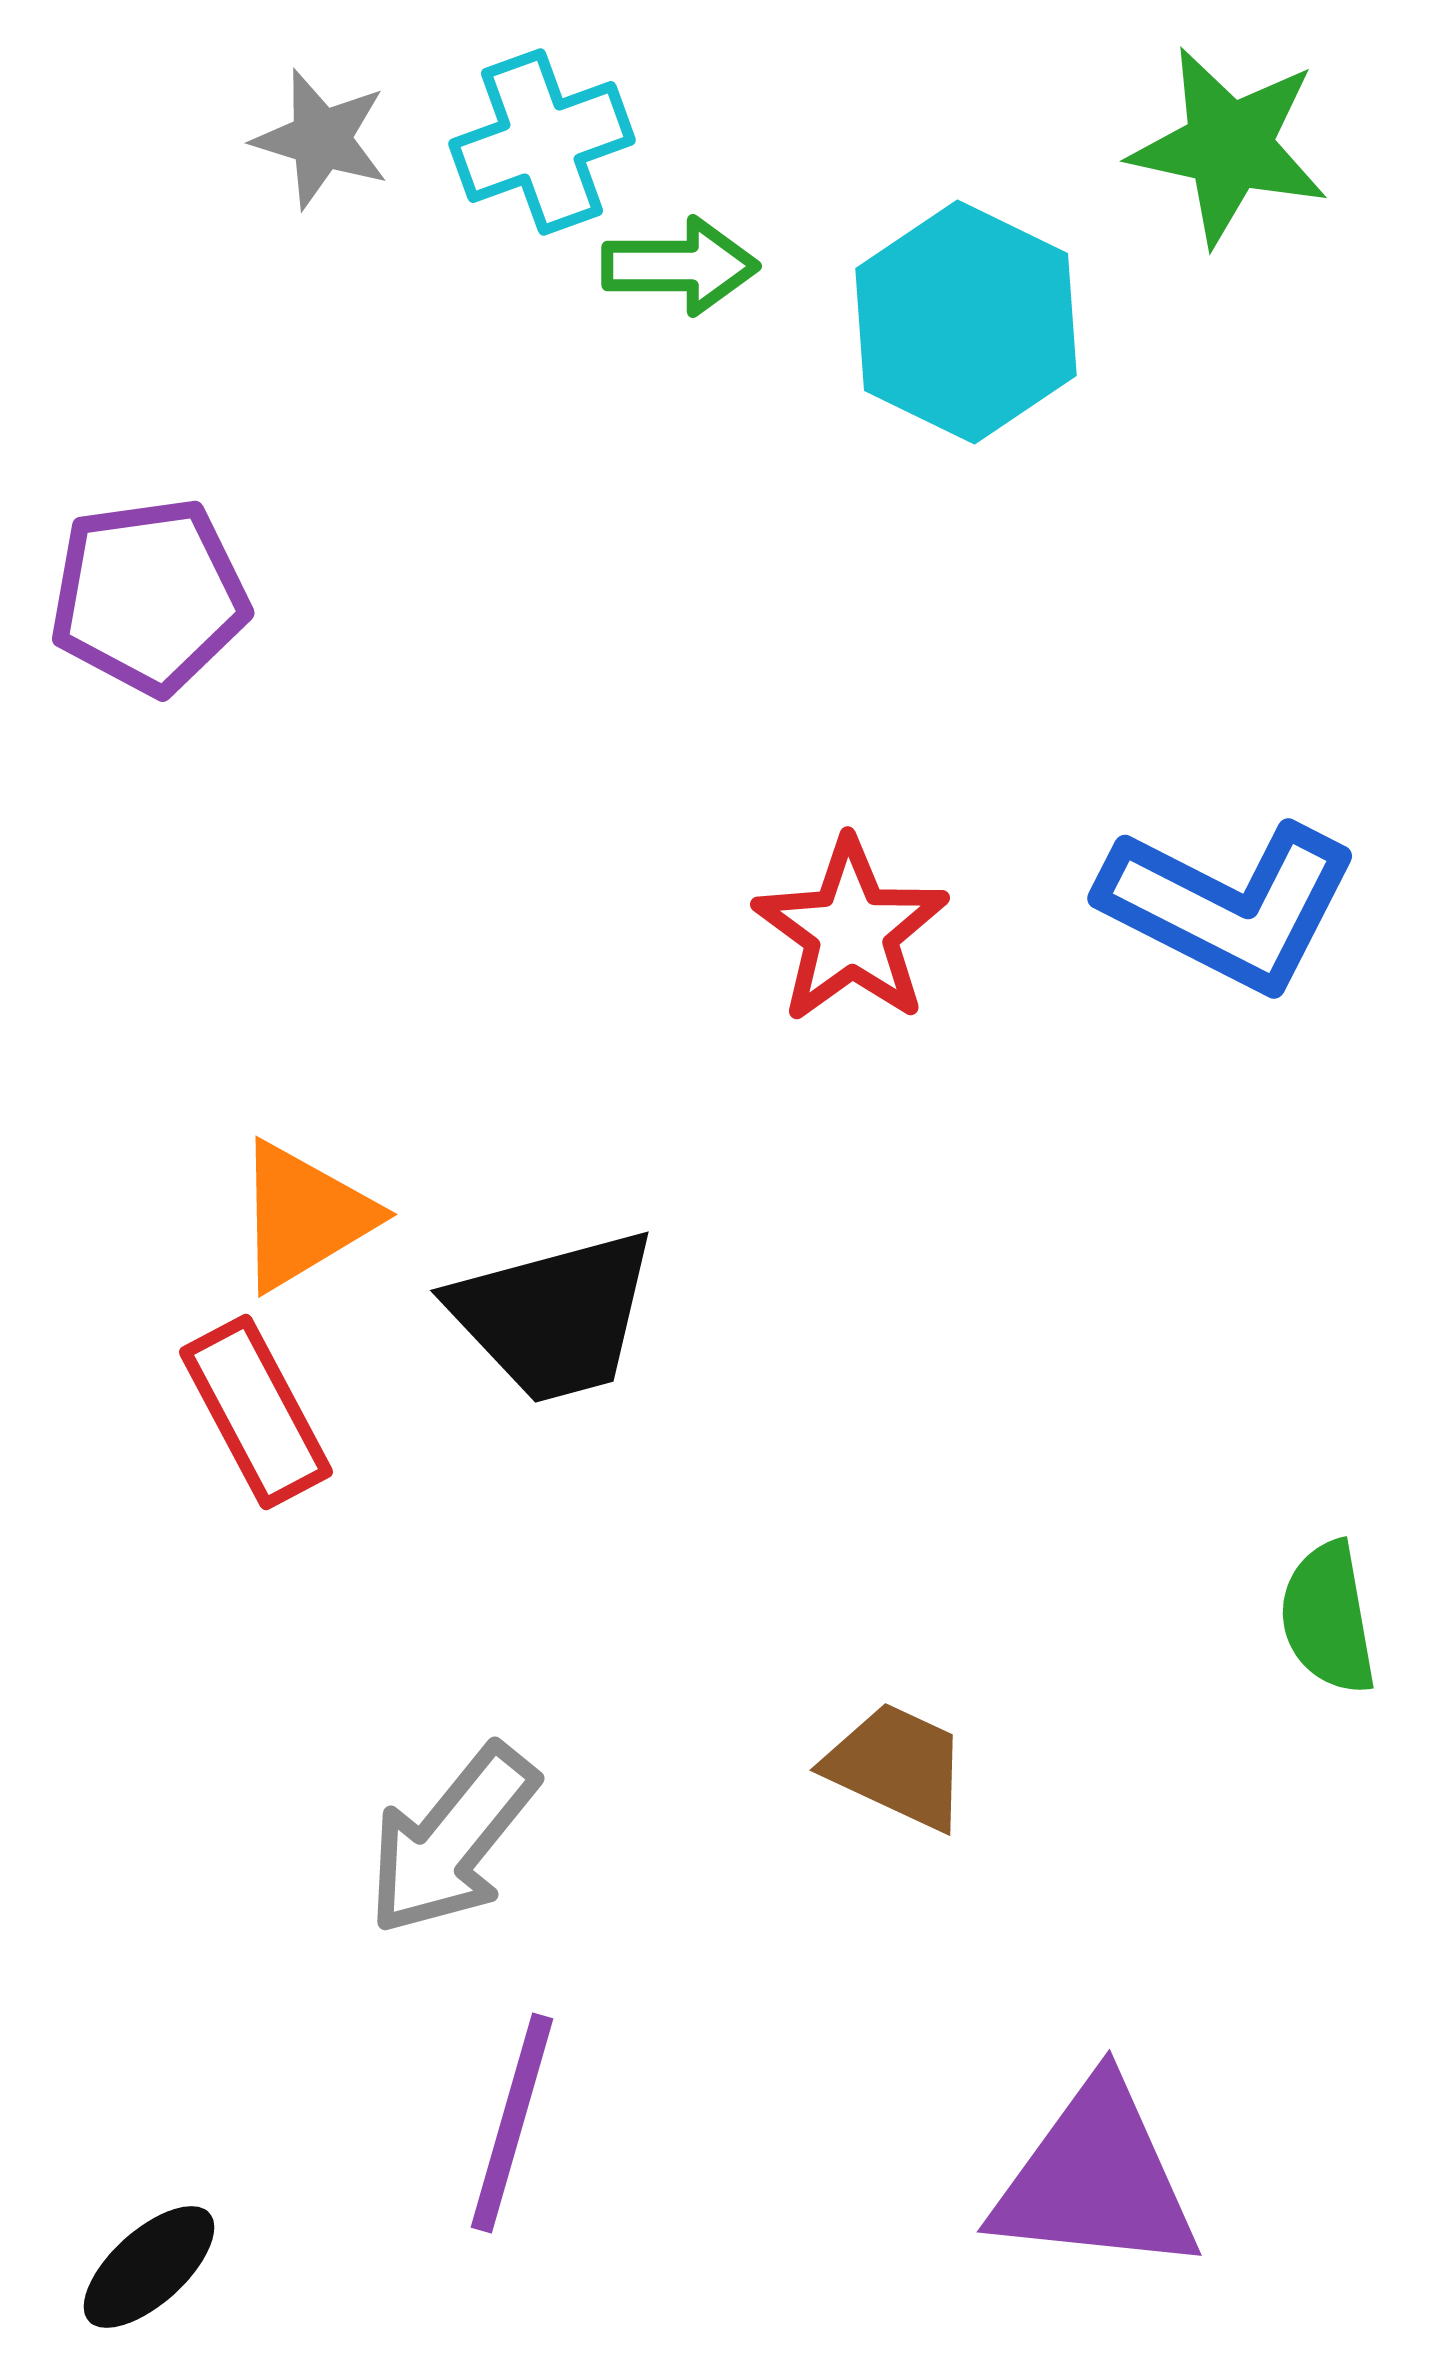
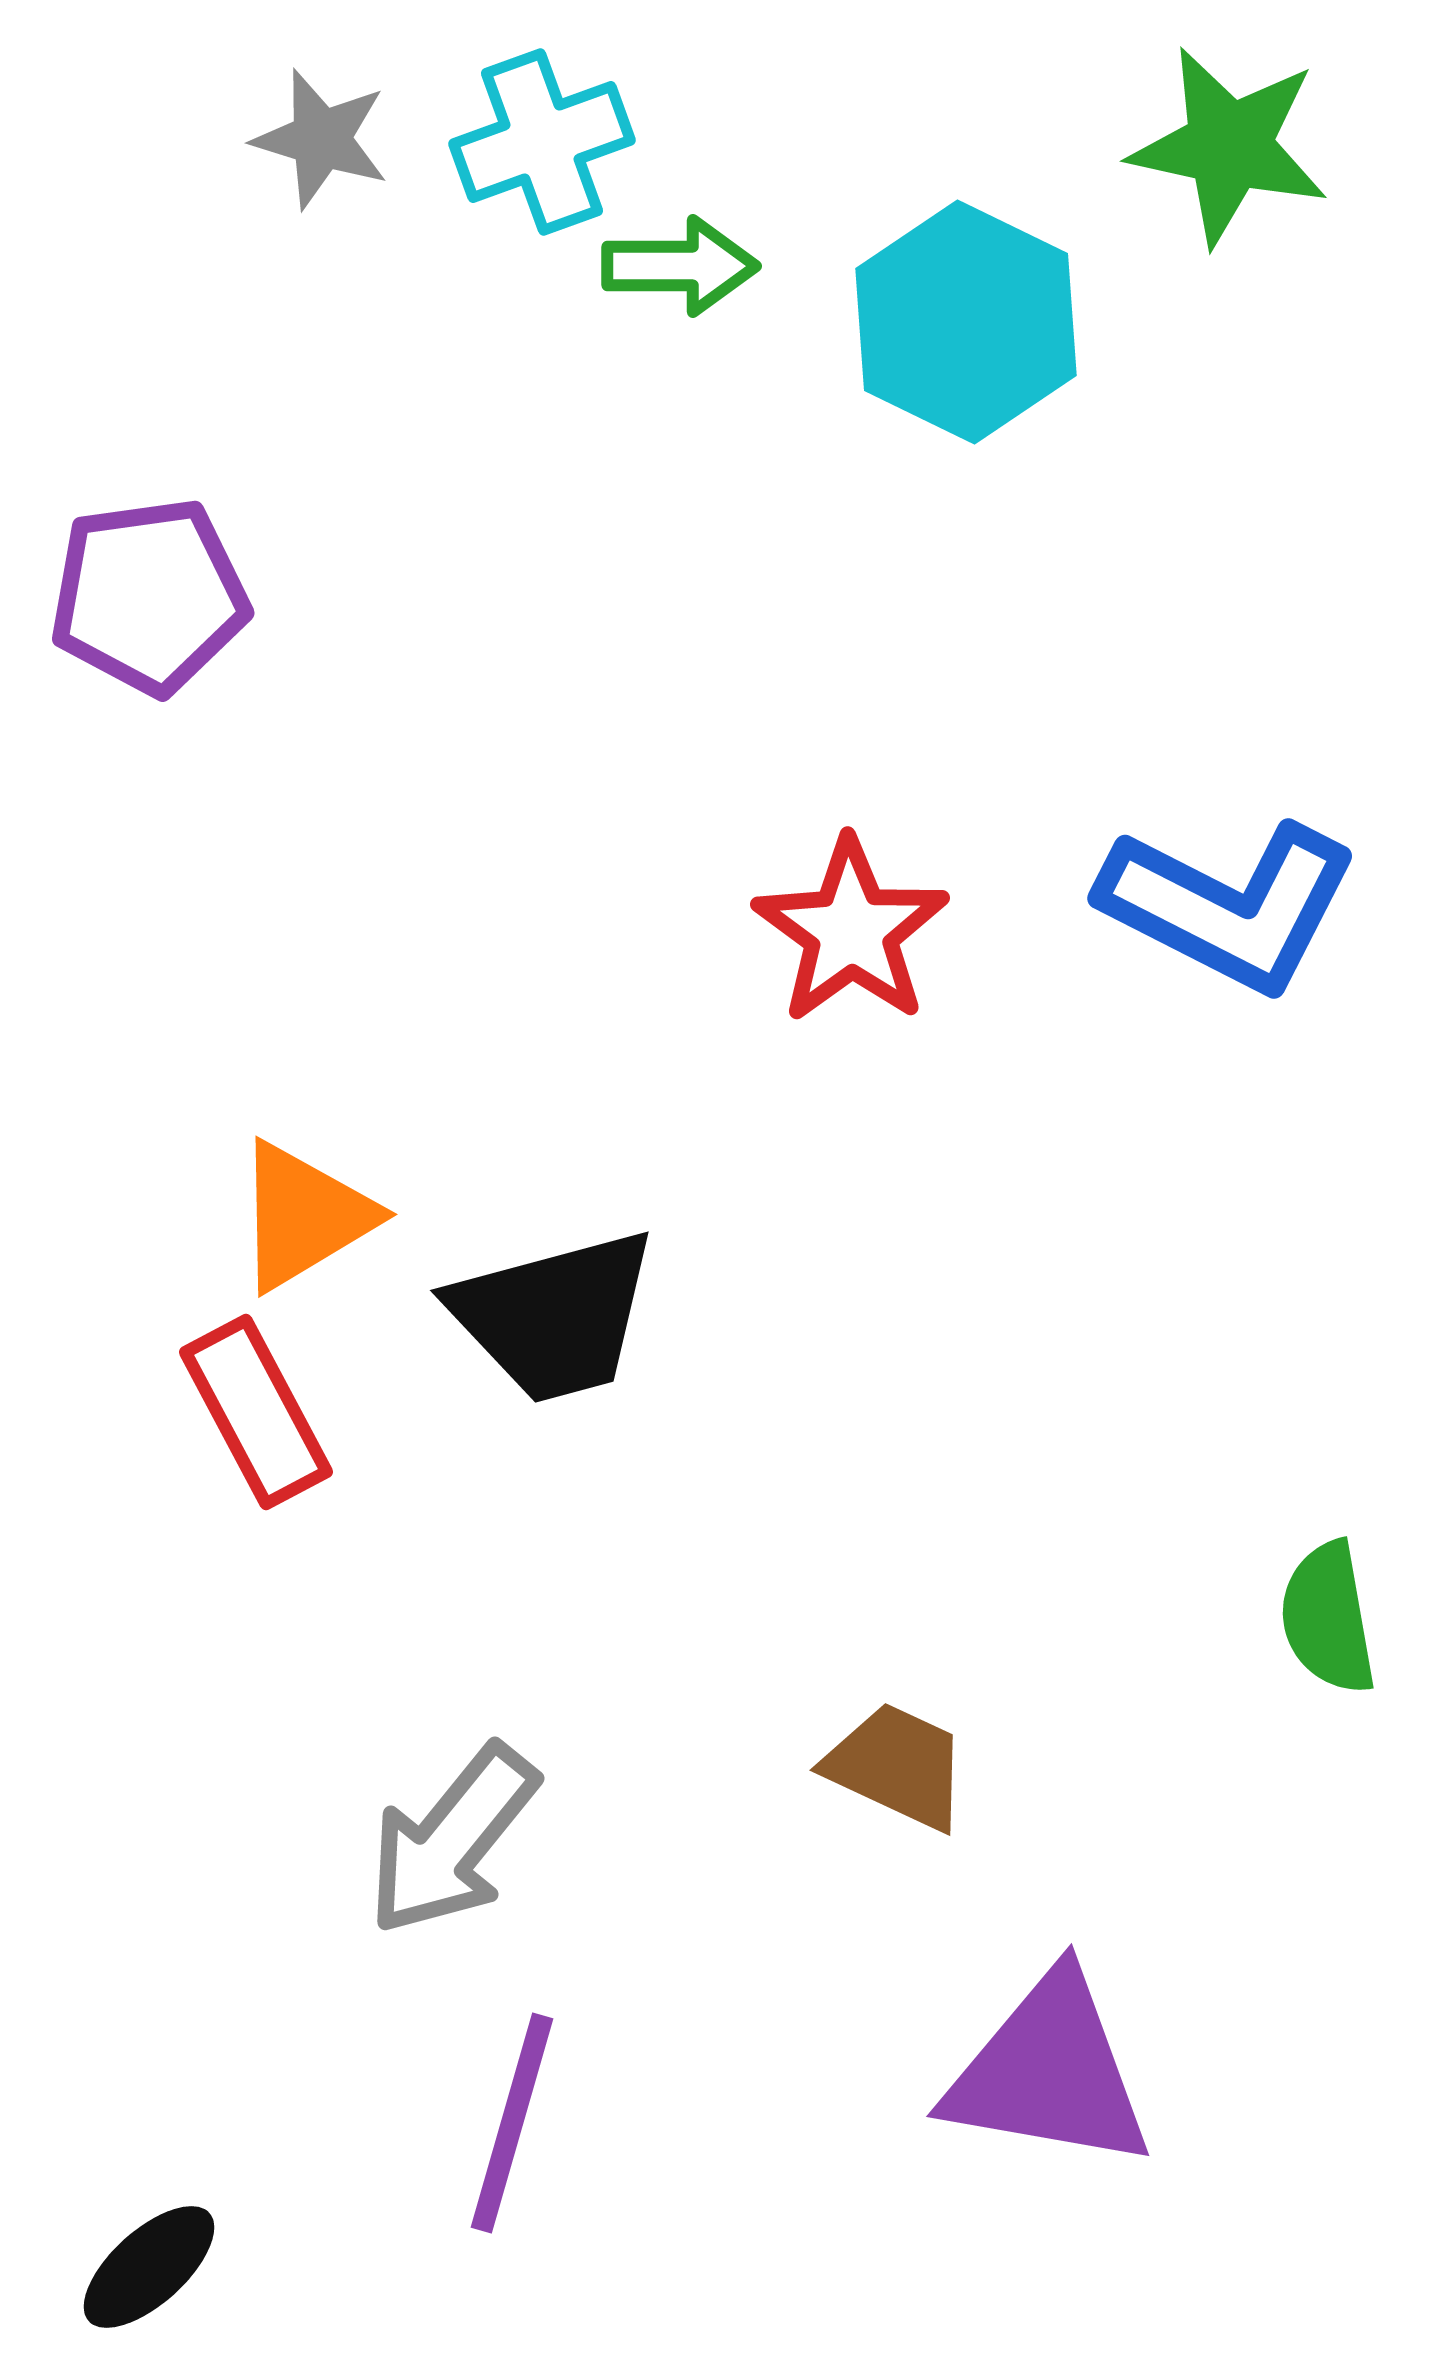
purple triangle: moved 47 px left, 107 px up; rotated 4 degrees clockwise
